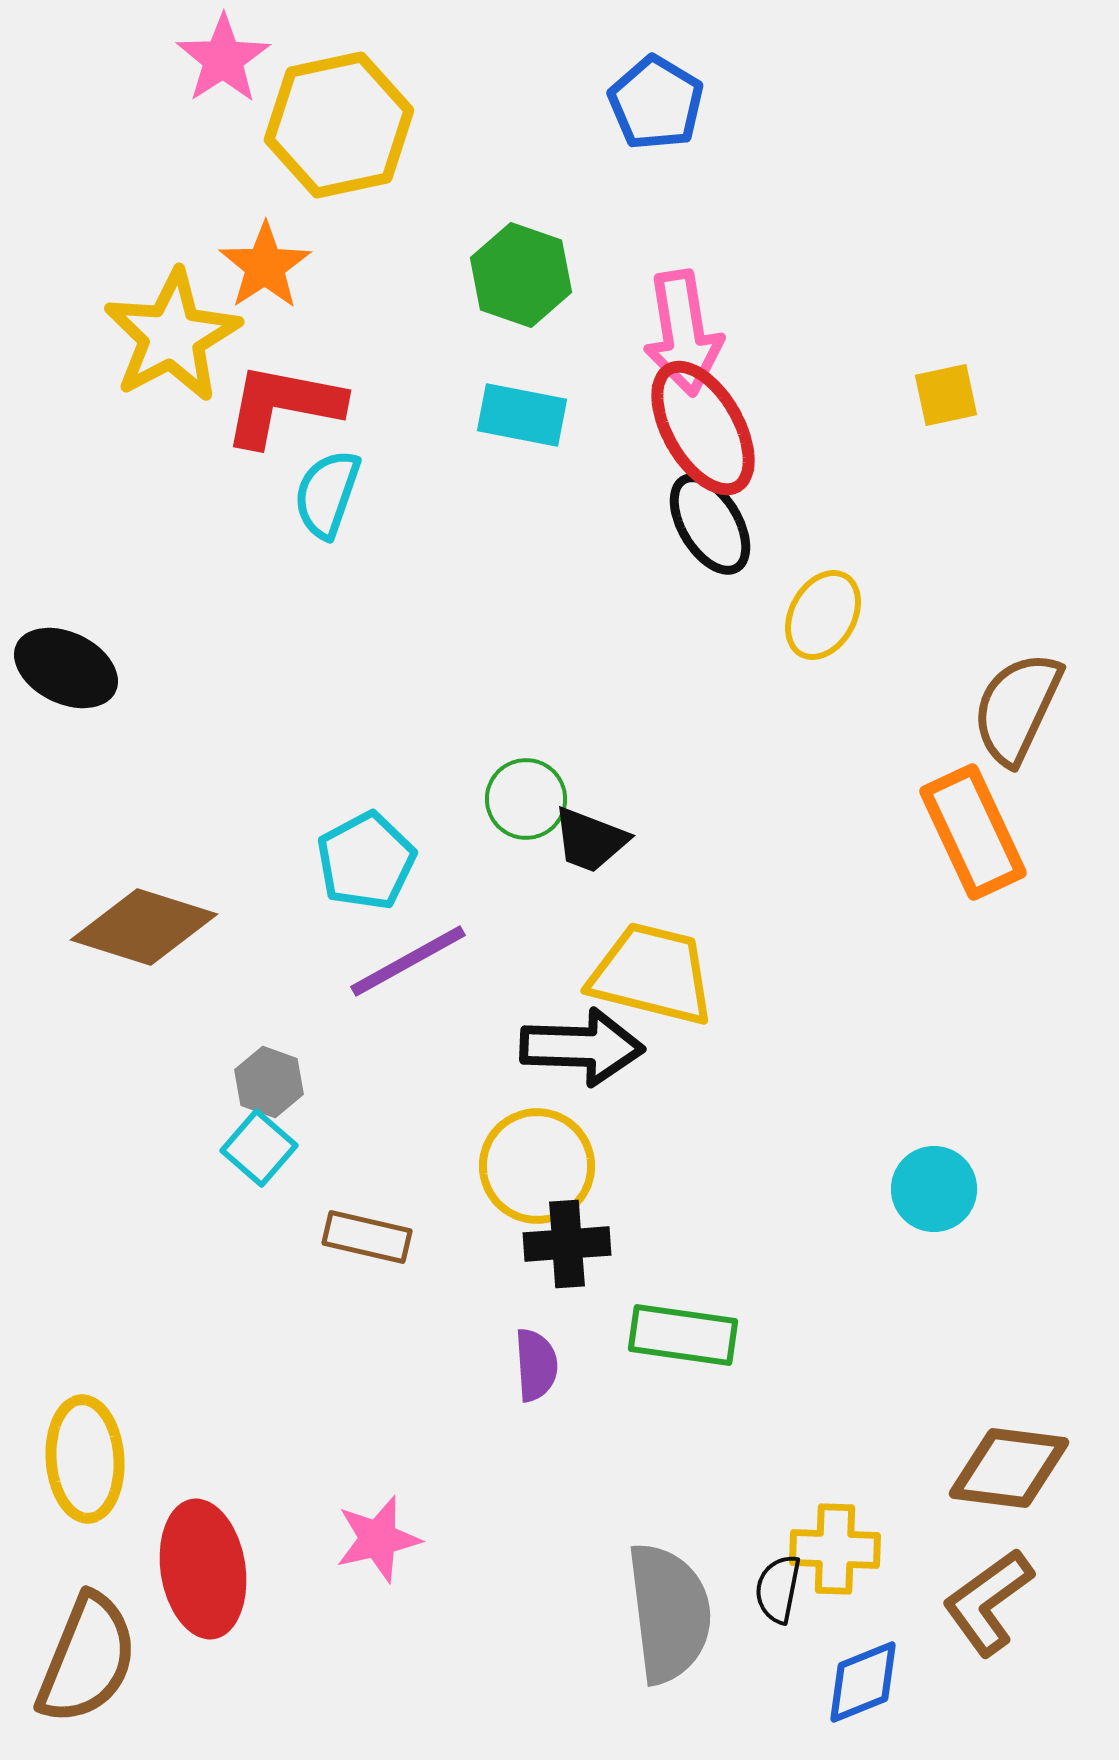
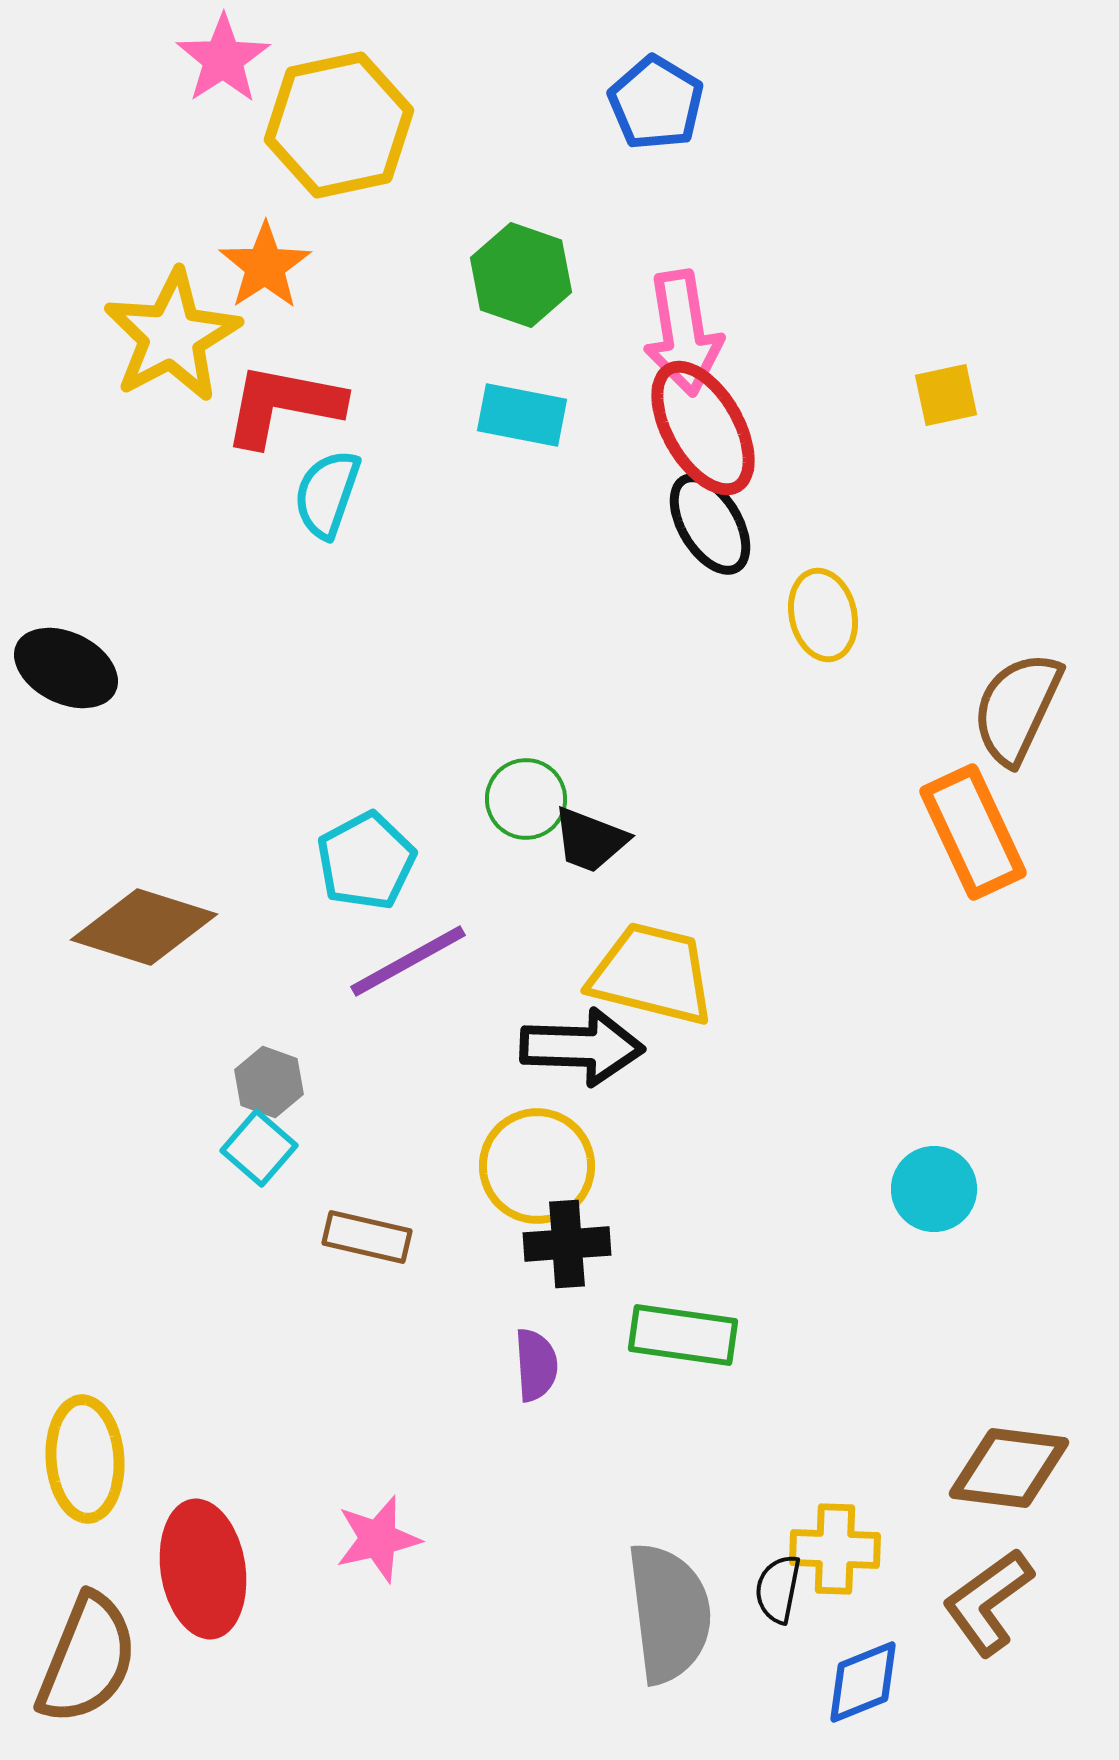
yellow ellipse at (823, 615): rotated 42 degrees counterclockwise
